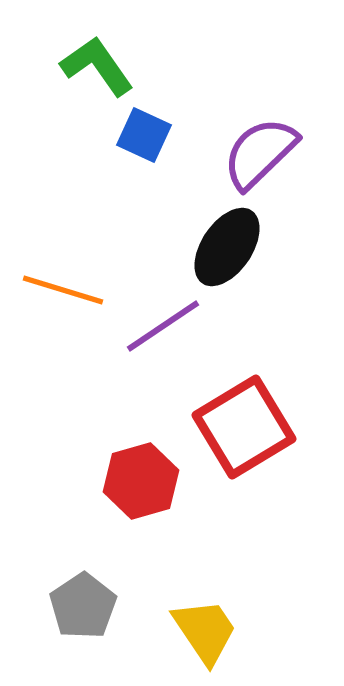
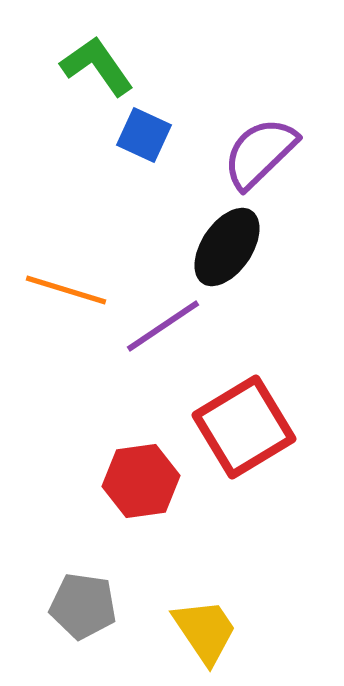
orange line: moved 3 px right
red hexagon: rotated 8 degrees clockwise
gray pentagon: rotated 30 degrees counterclockwise
